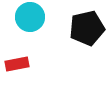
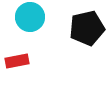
red rectangle: moved 3 px up
